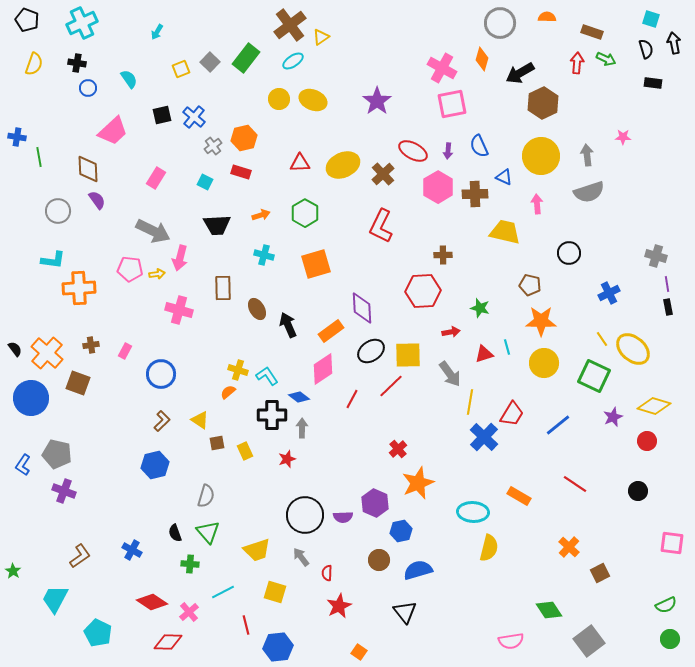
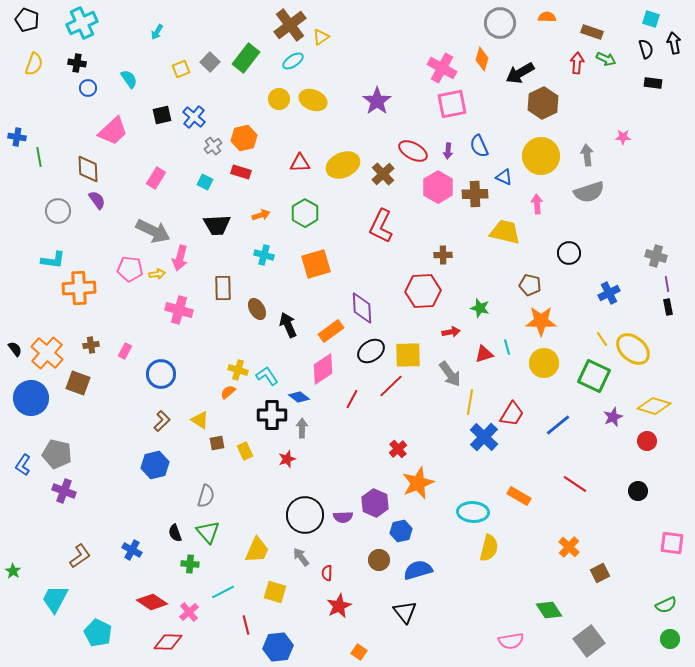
yellow trapezoid at (257, 550): rotated 48 degrees counterclockwise
